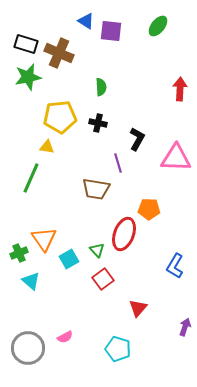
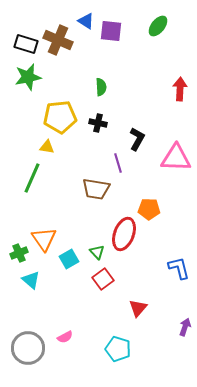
brown cross: moved 1 px left, 13 px up
green line: moved 1 px right
green triangle: moved 2 px down
blue L-shape: moved 4 px right, 2 px down; rotated 135 degrees clockwise
cyan triangle: moved 1 px up
